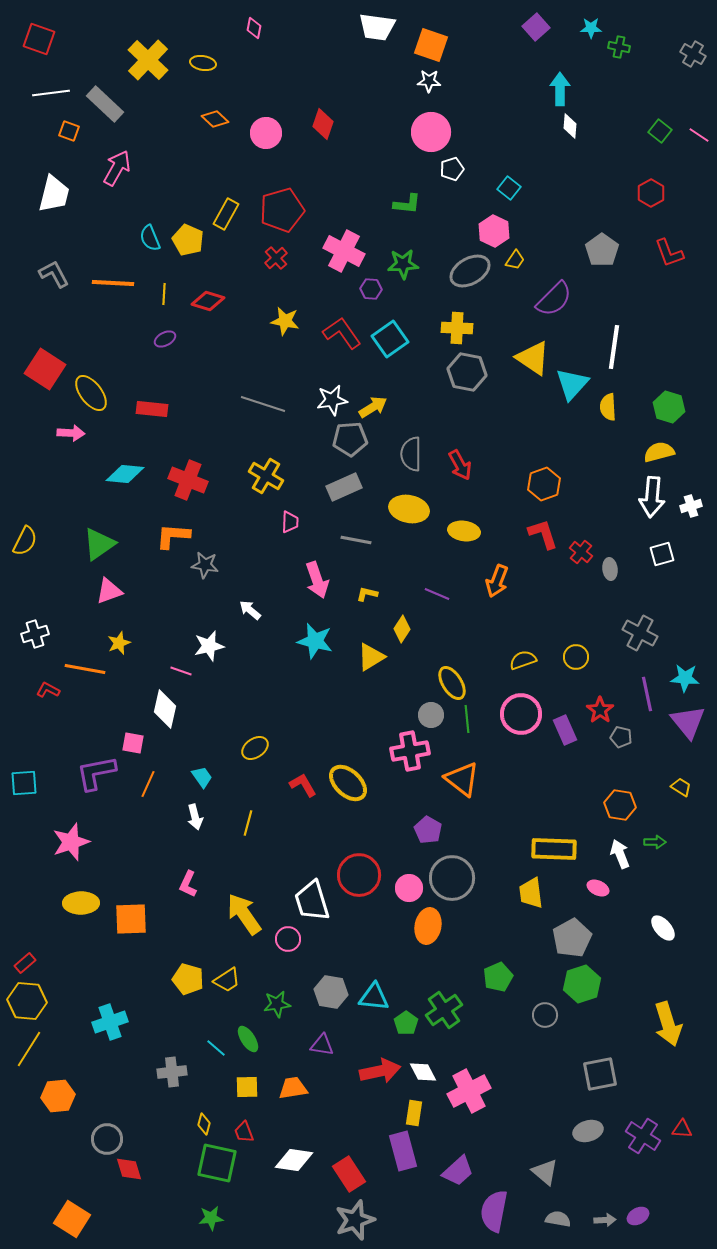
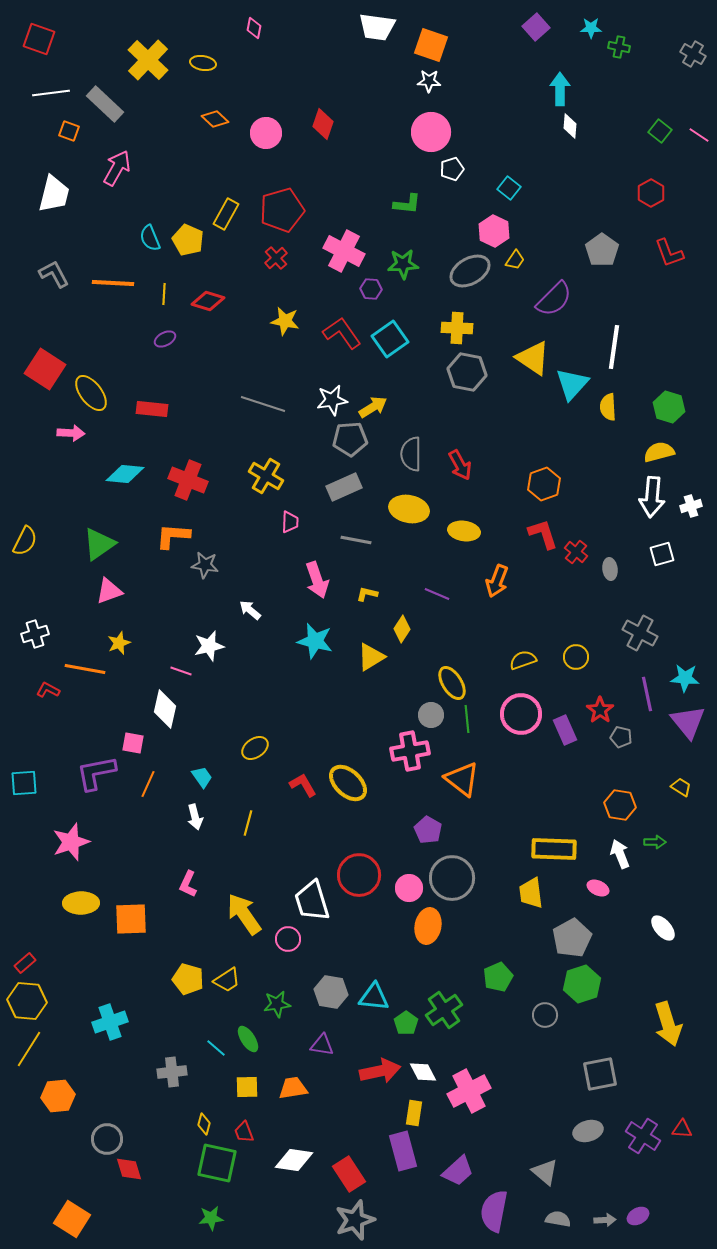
red cross at (581, 552): moved 5 px left
